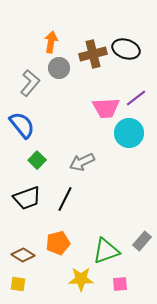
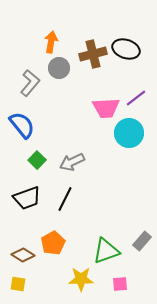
gray arrow: moved 10 px left
orange pentagon: moved 5 px left; rotated 15 degrees counterclockwise
